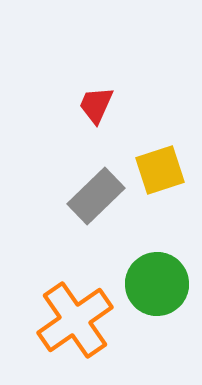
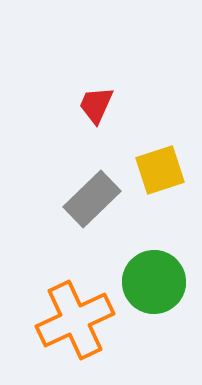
gray rectangle: moved 4 px left, 3 px down
green circle: moved 3 px left, 2 px up
orange cross: rotated 10 degrees clockwise
